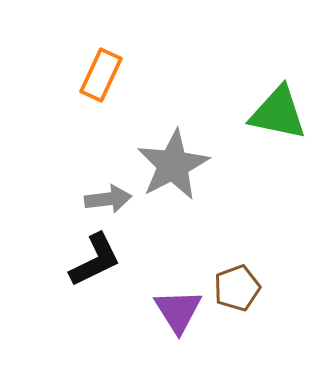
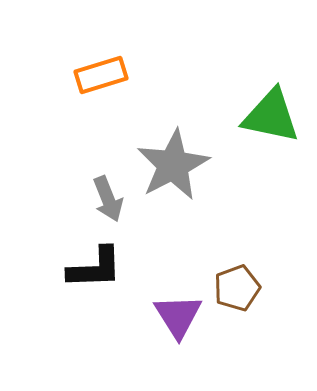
orange rectangle: rotated 48 degrees clockwise
green triangle: moved 7 px left, 3 px down
gray arrow: rotated 75 degrees clockwise
black L-shape: moved 8 px down; rotated 24 degrees clockwise
purple triangle: moved 5 px down
